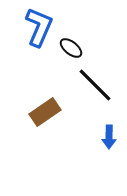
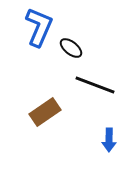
black line: rotated 24 degrees counterclockwise
blue arrow: moved 3 px down
